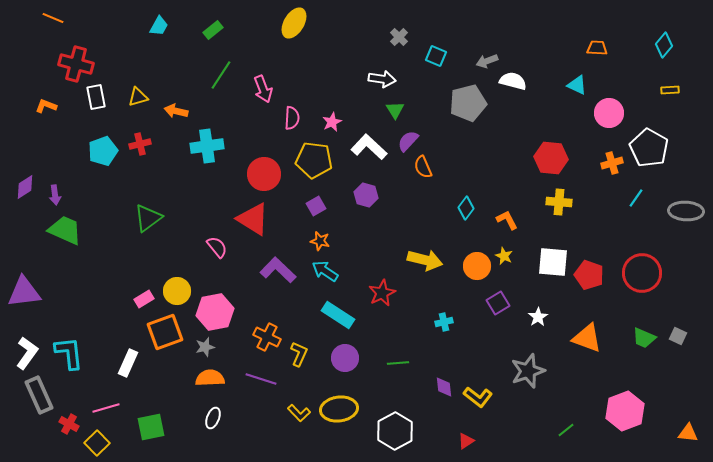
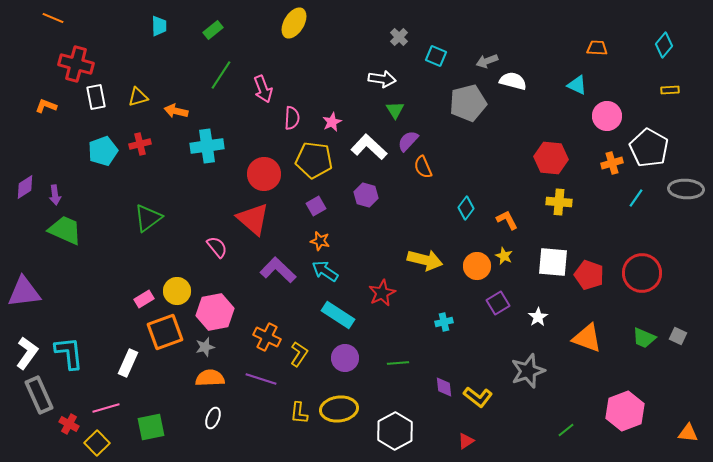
cyan trapezoid at (159, 26): rotated 30 degrees counterclockwise
pink circle at (609, 113): moved 2 px left, 3 px down
gray ellipse at (686, 211): moved 22 px up
red triangle at (253, 219): rotated 9 degrees clockwise
yellow L-shape at (299, 354): rotated 10 degrees clockwise
yellow L-shape at (299, 413): rotated 50 degrees clockwise
